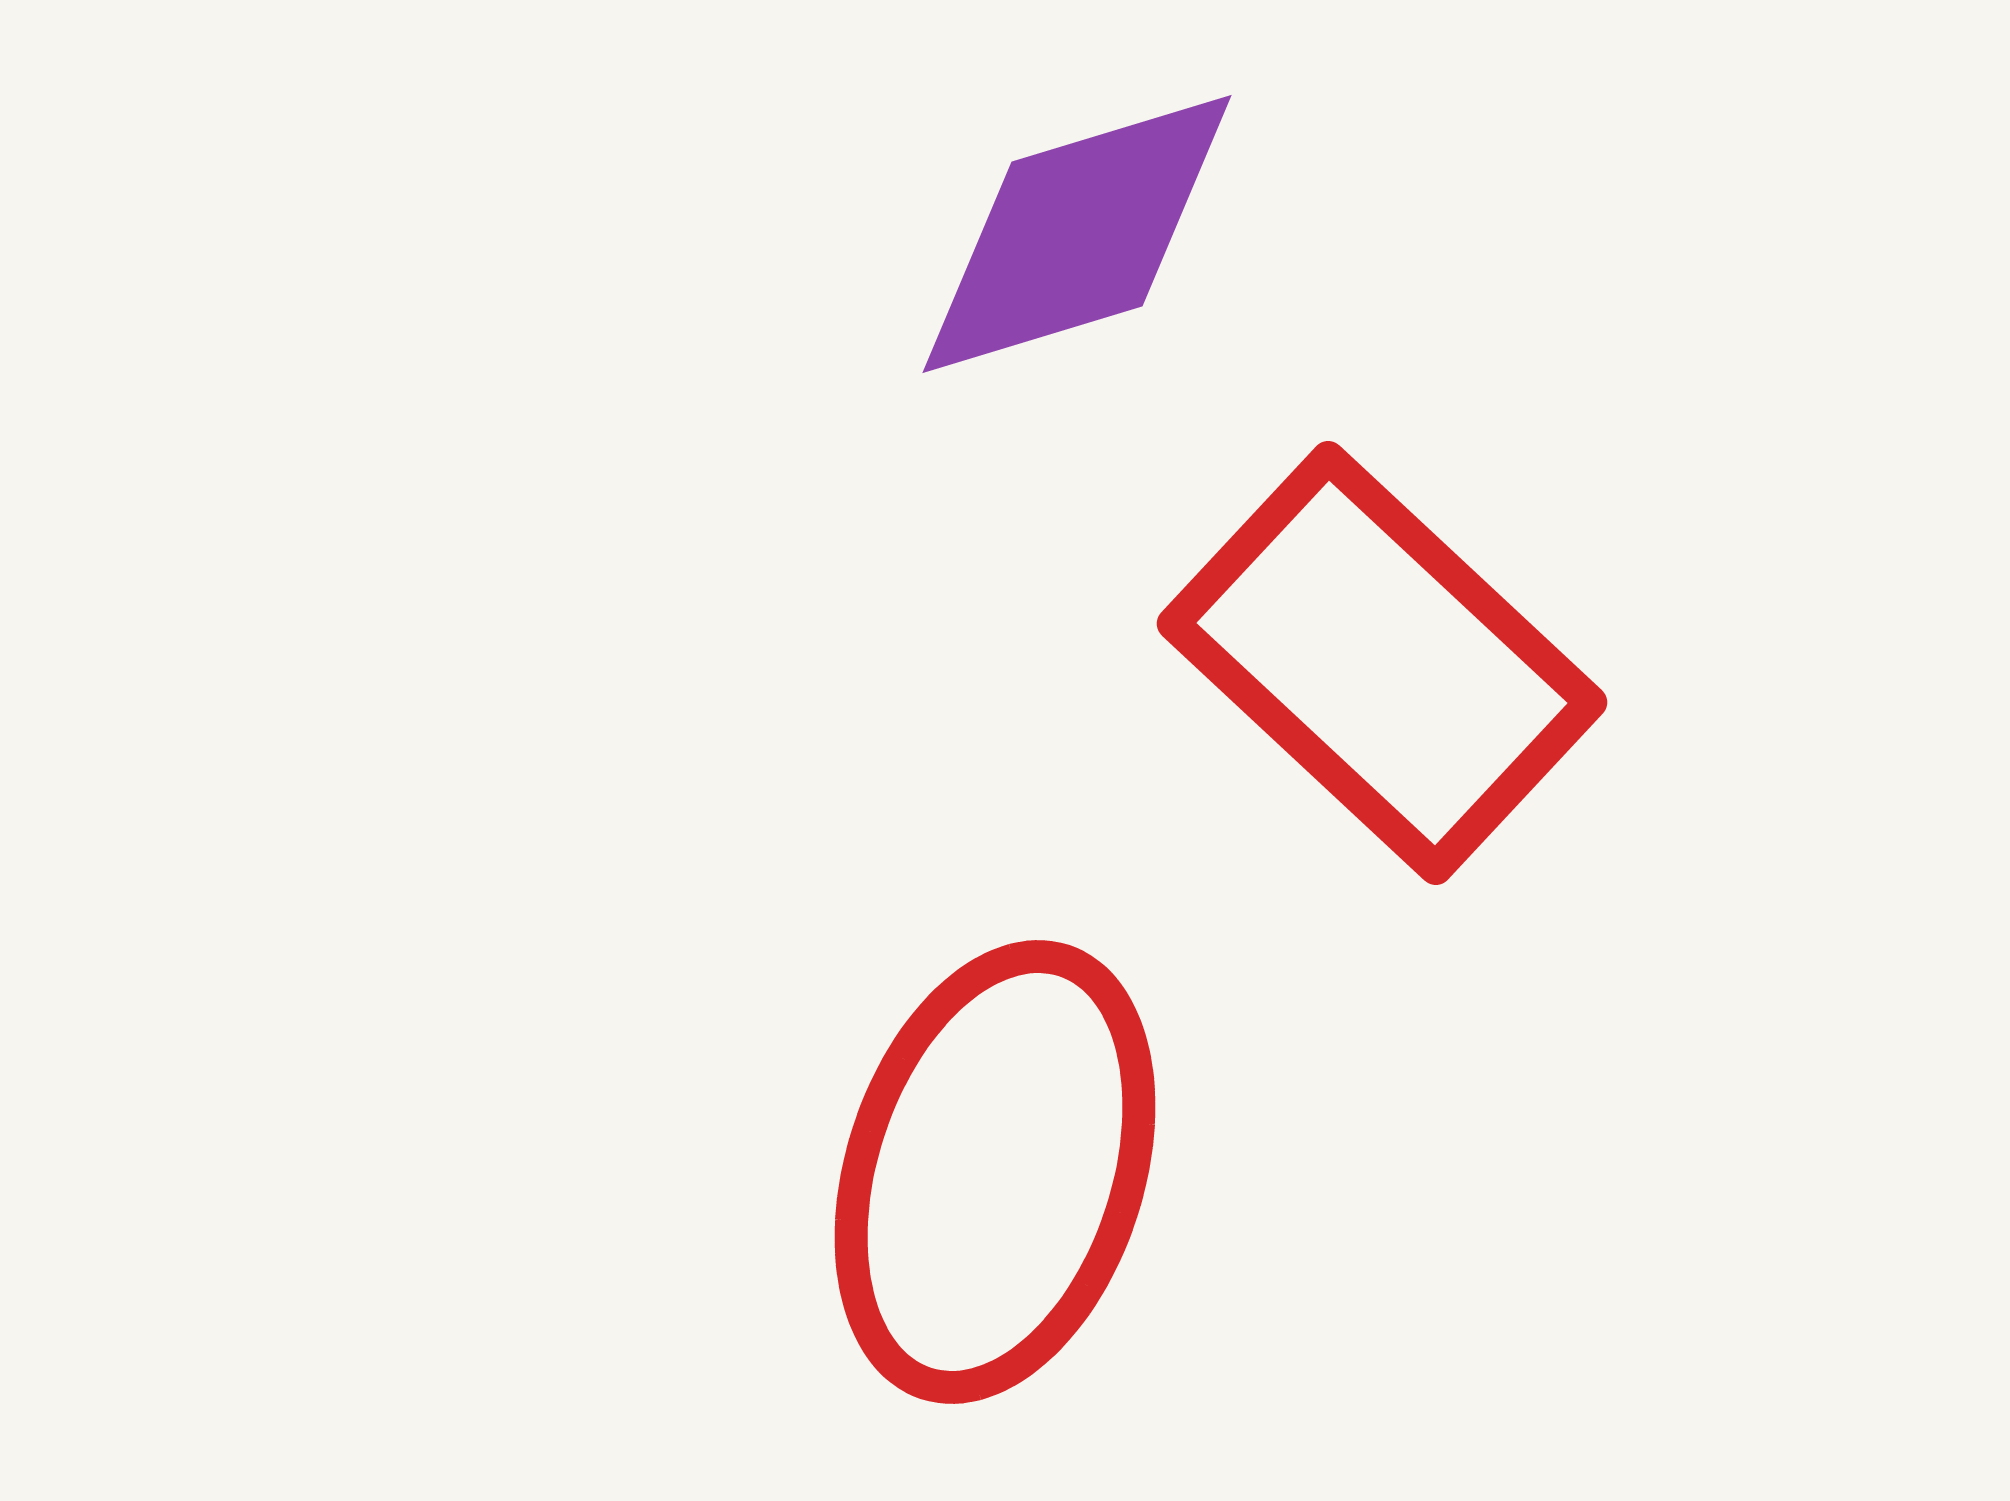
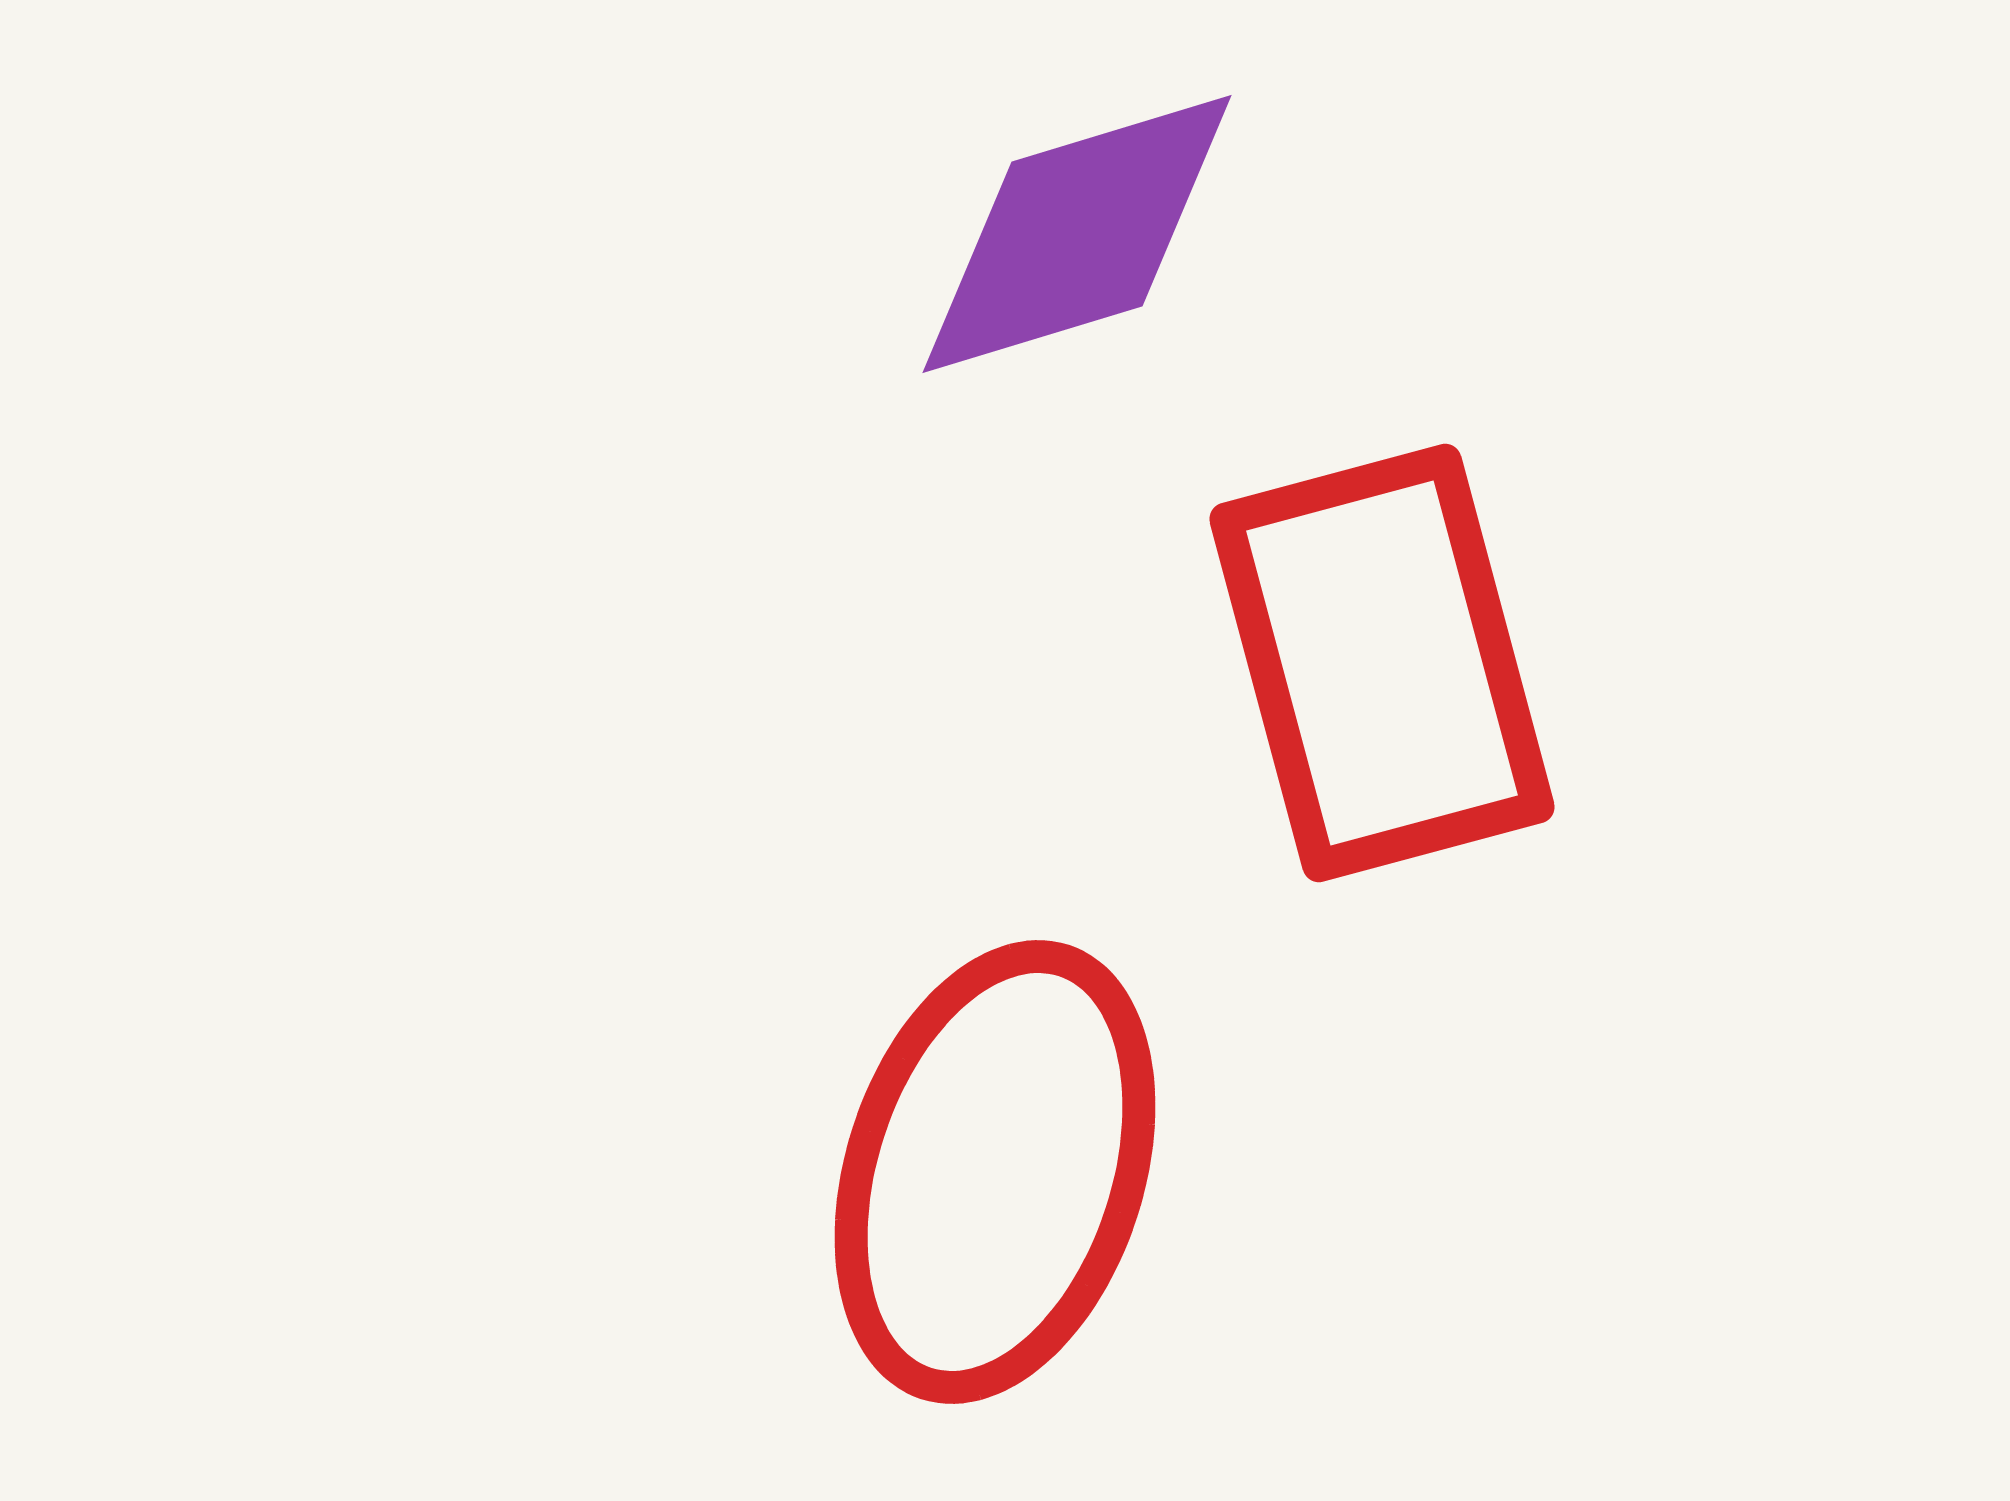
red rectangle: rotated 32 degrees clockwise
